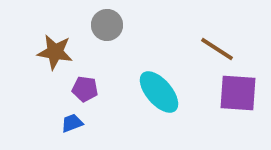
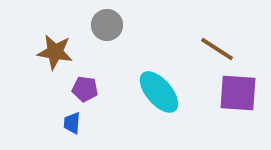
blue trapezoid: rotated 65 degrees counterclockwise
